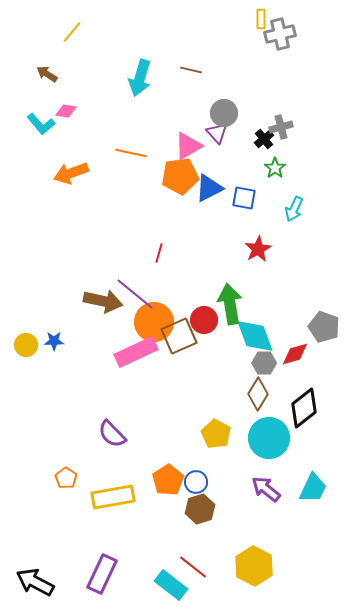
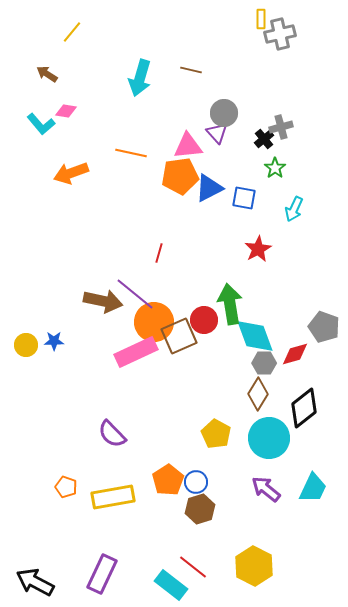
pink triangle at (188, 146): rotated 24 degrees clockwise
orange pentagon at (66, 478): moved 9 px down; rotated 15 degrees counterclockwise
